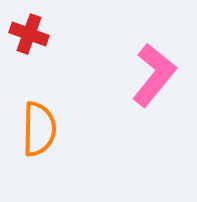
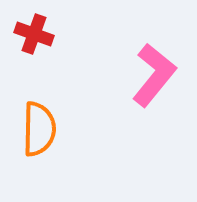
red cross: moved 5 px right
